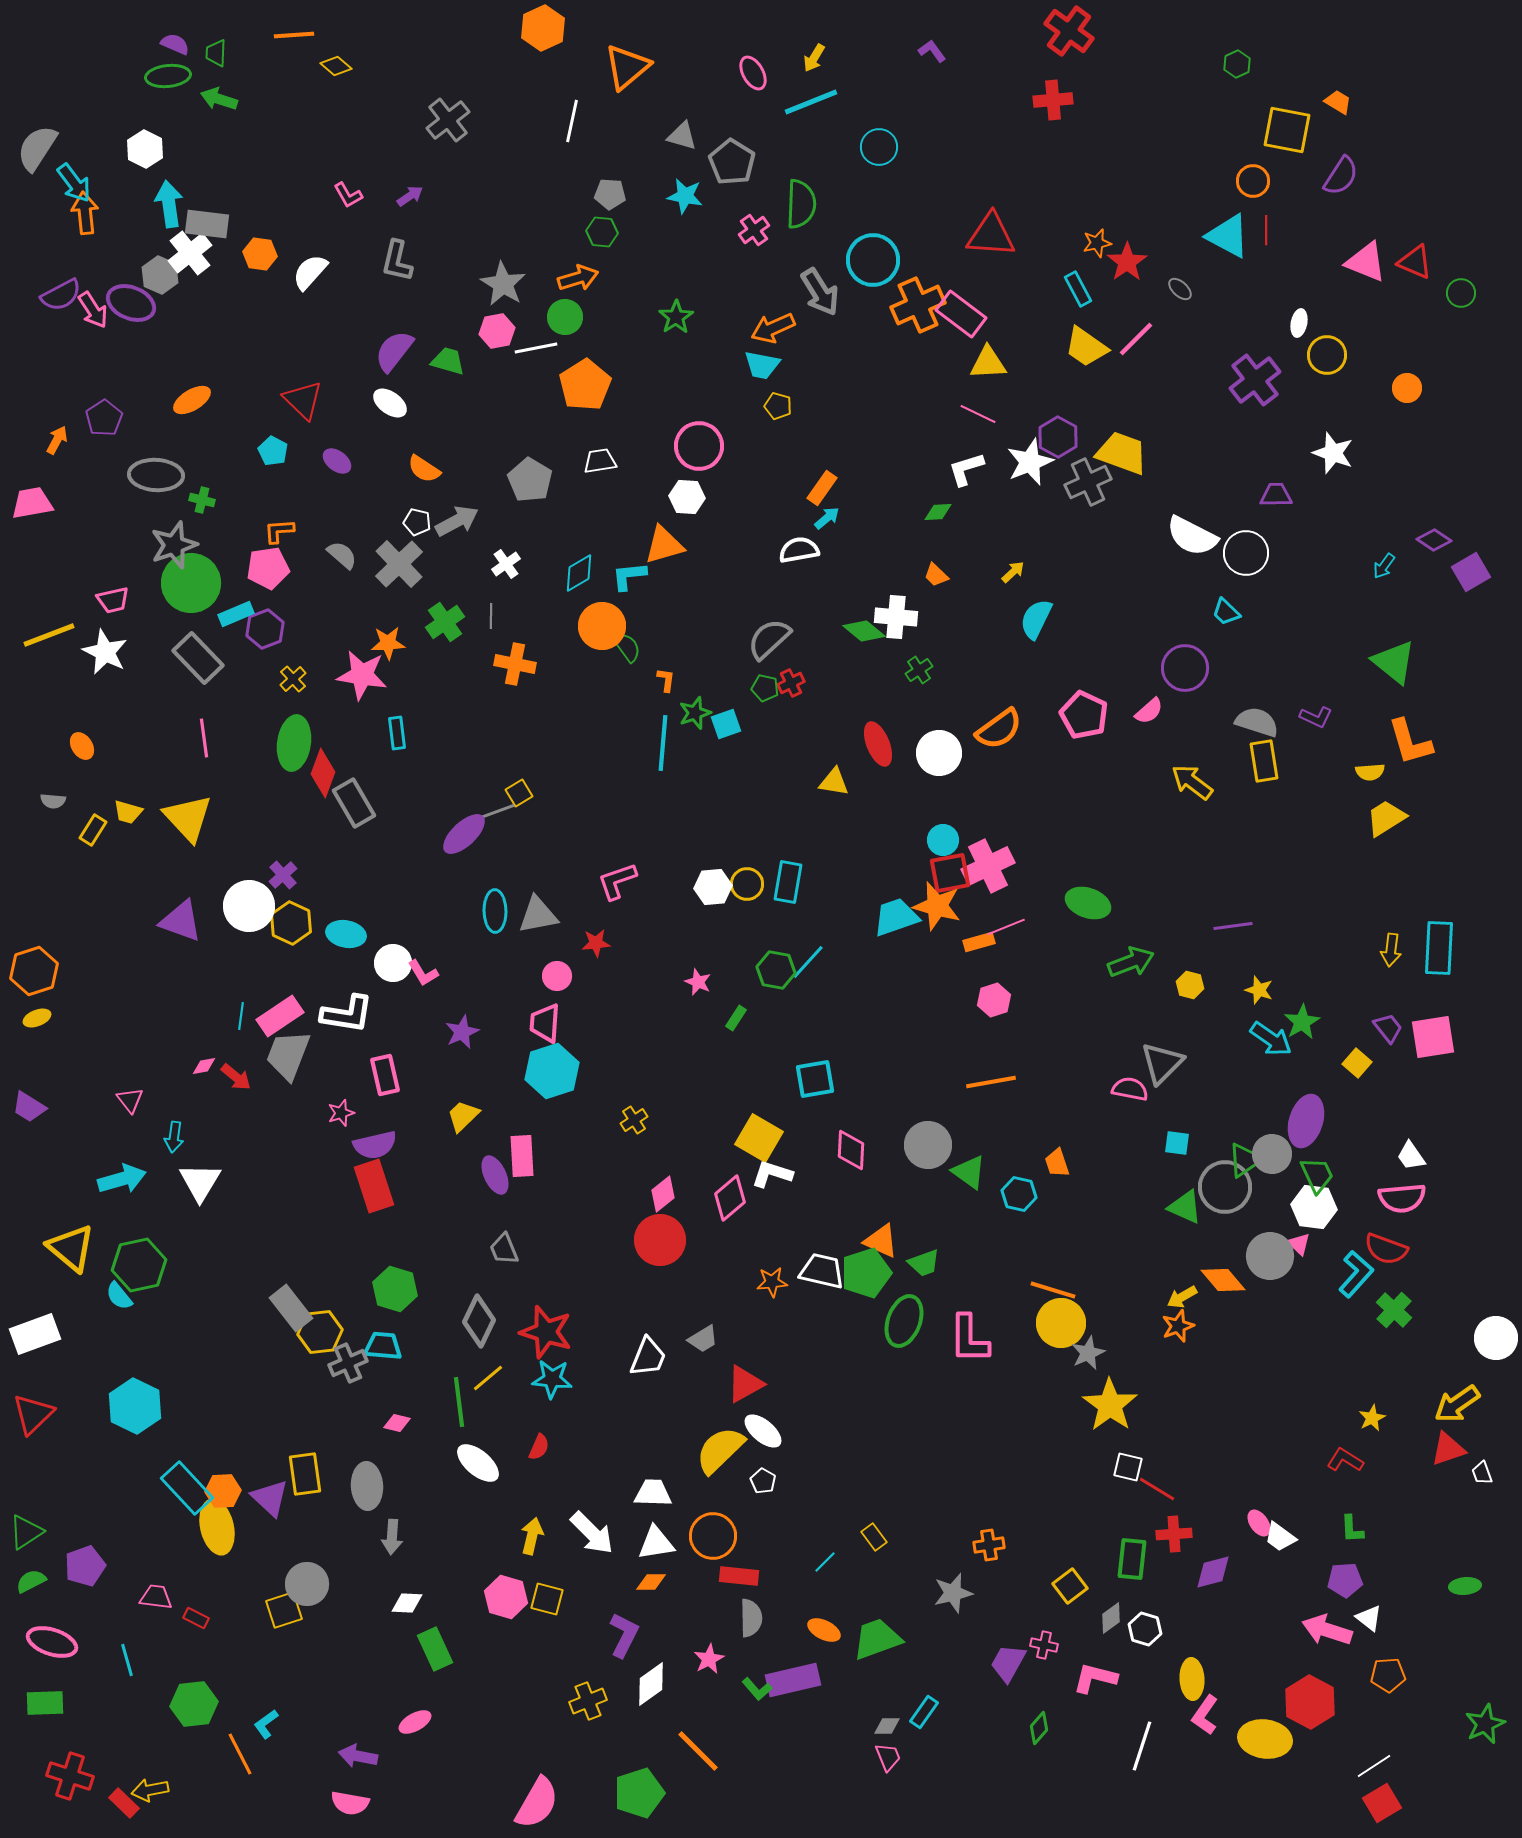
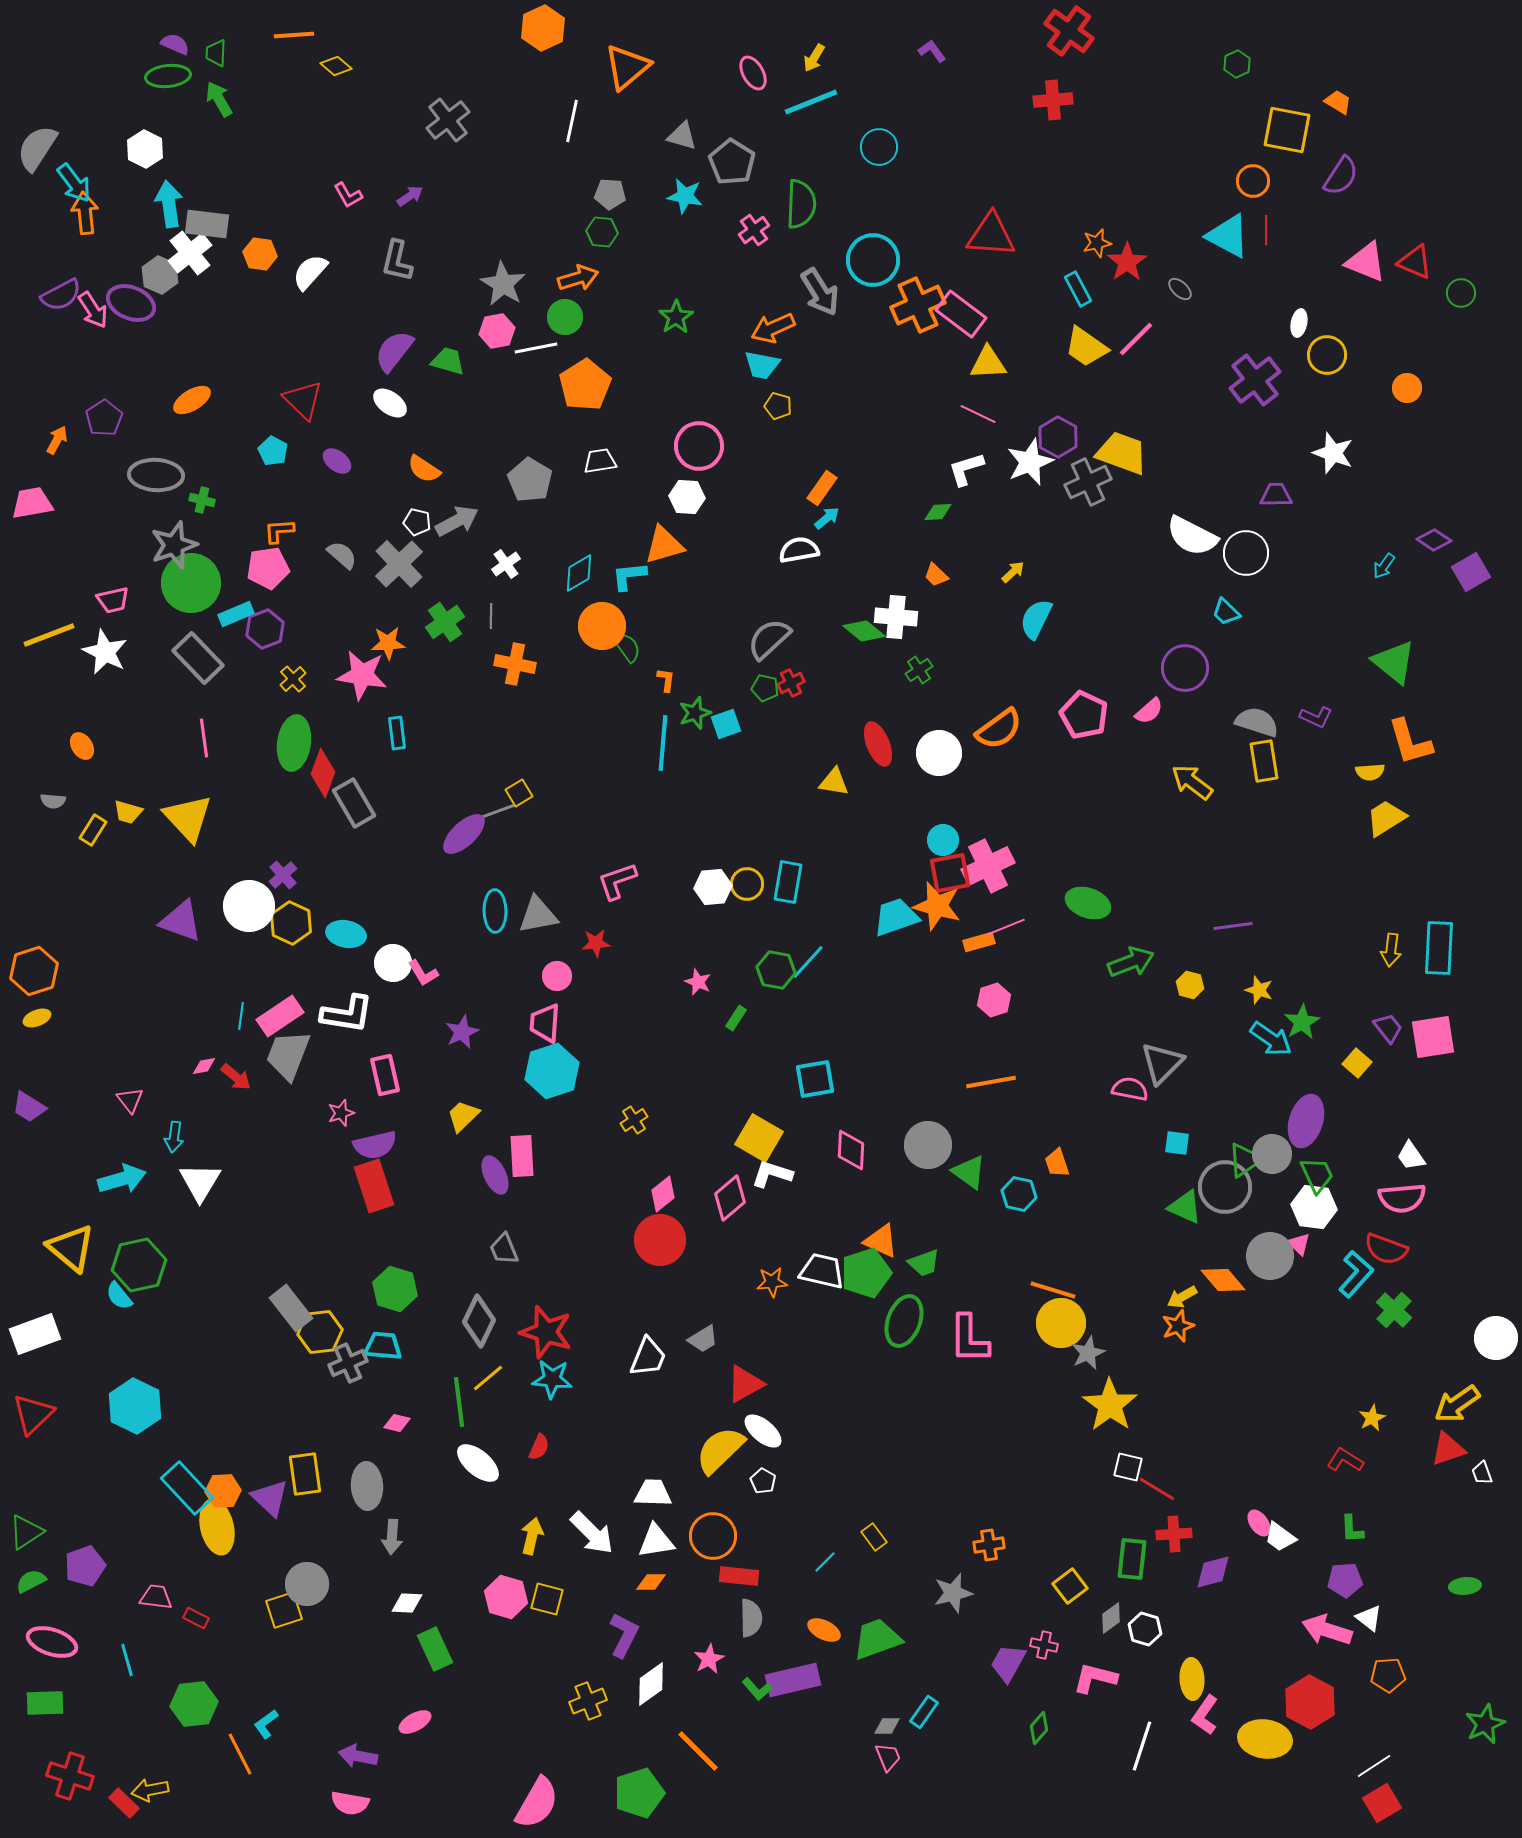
green arrow at (219, 99): rotated 42 degrees clockwise
white triangle at (656, 1543): moved 2 px up
